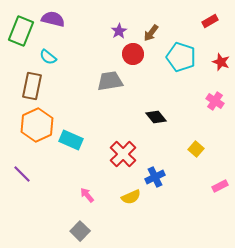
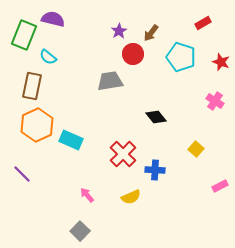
red rectangle: moved 7 px left, 2 px down
green rectangle: moved 3 px right, 4 px down
blue cross: moved 7 px up; rotated 30 degrees clockwise
